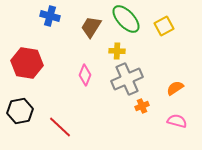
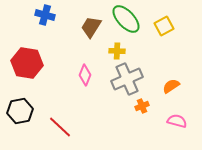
blue cross: moved 5 px left, 1 px up
orange semicircle: moved 4 px left, 2 px up
